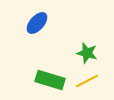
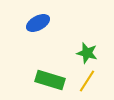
blue ellipse: moved 1 px right; rotated 20 degrees clockwise
yellow line: rotated 30 degrees counterclockwise
